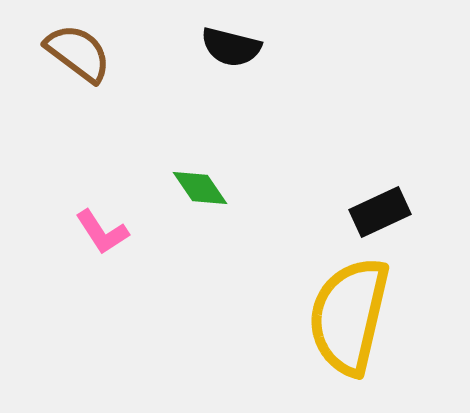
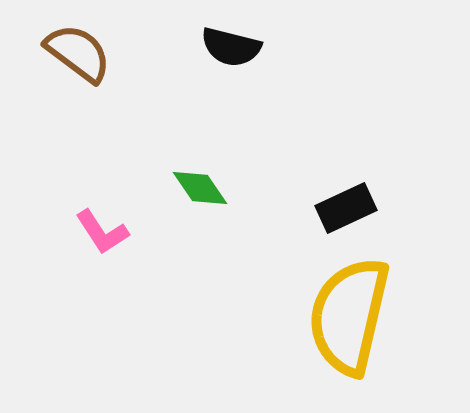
black rectangle: moved 34 px left, 4 px up
